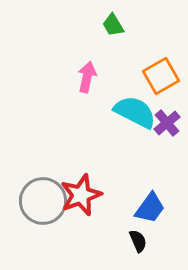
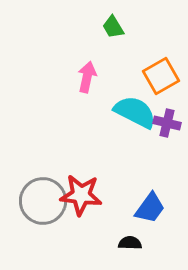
green trapezoid: moved 2 px down
purple cross: rotated 36 degrees counterclockwise
red star: rotated 27 degrees clockwise
black semicircle: moved 8 px left, 2 px down; rotated 65 degrees counterclockwise
